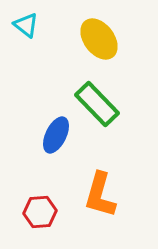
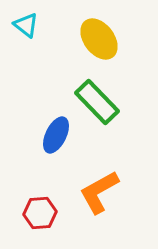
green rectangle: moved 2 px up
orange L-shape: moved 1 px left, 3 px up; rotated 45 degrees clockwise
red hexagon: moved 1 px down
